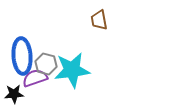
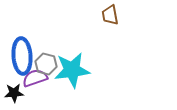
brown trapezoid: moved 11 px right, 5 px up
black star: moved 1 px up
